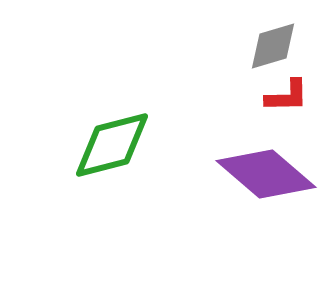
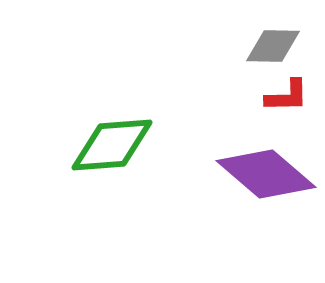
gray diamond: rotated 18 degrees clockwise
green diamond: rotated 10 degrees clockwise
